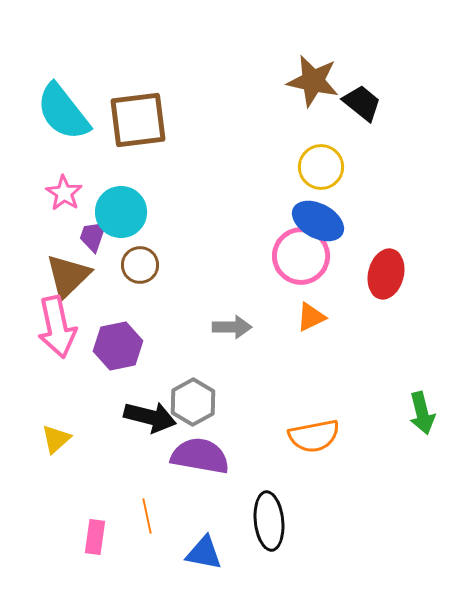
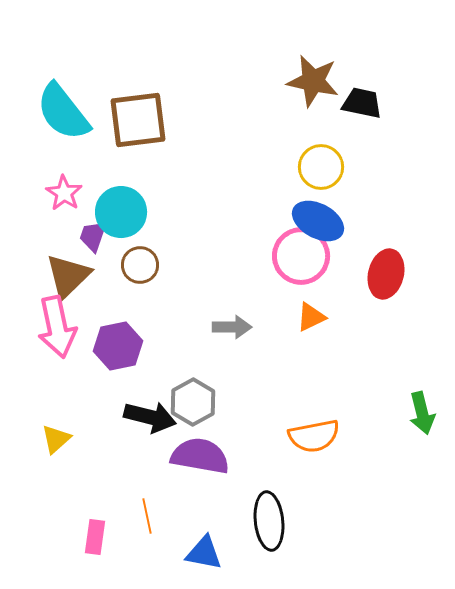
black trapezoid: rotated 27 degrees counterclockwise
